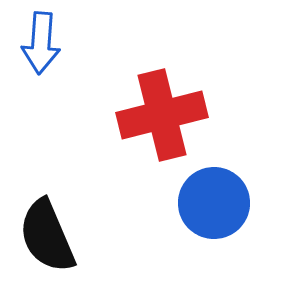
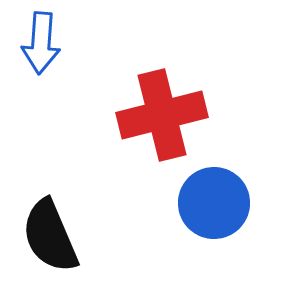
black semicircle: moved 3 px right
